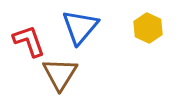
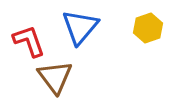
yellow hexagon: rotated 16 degrees clockwise
brown triangle: moved 5 px left, 3 px down; rotated 9 degrees counterclockwise
